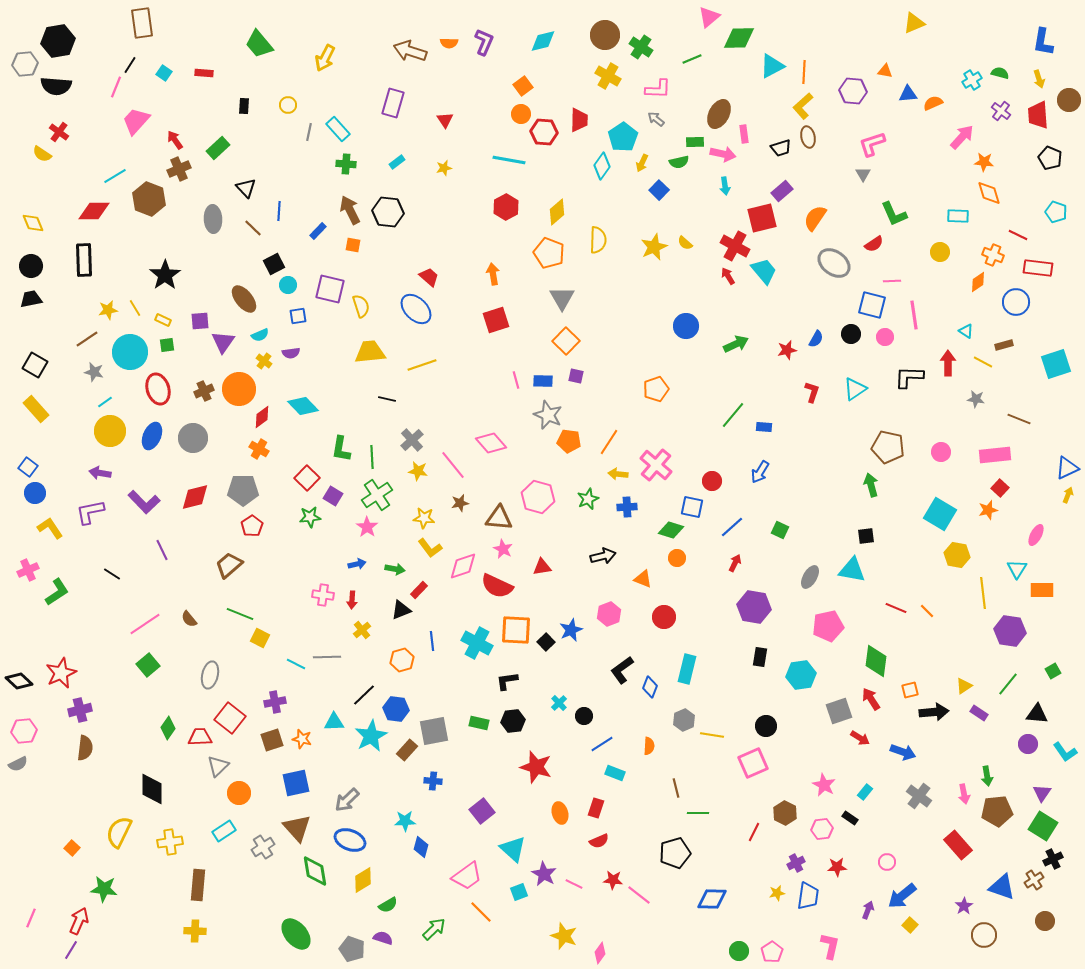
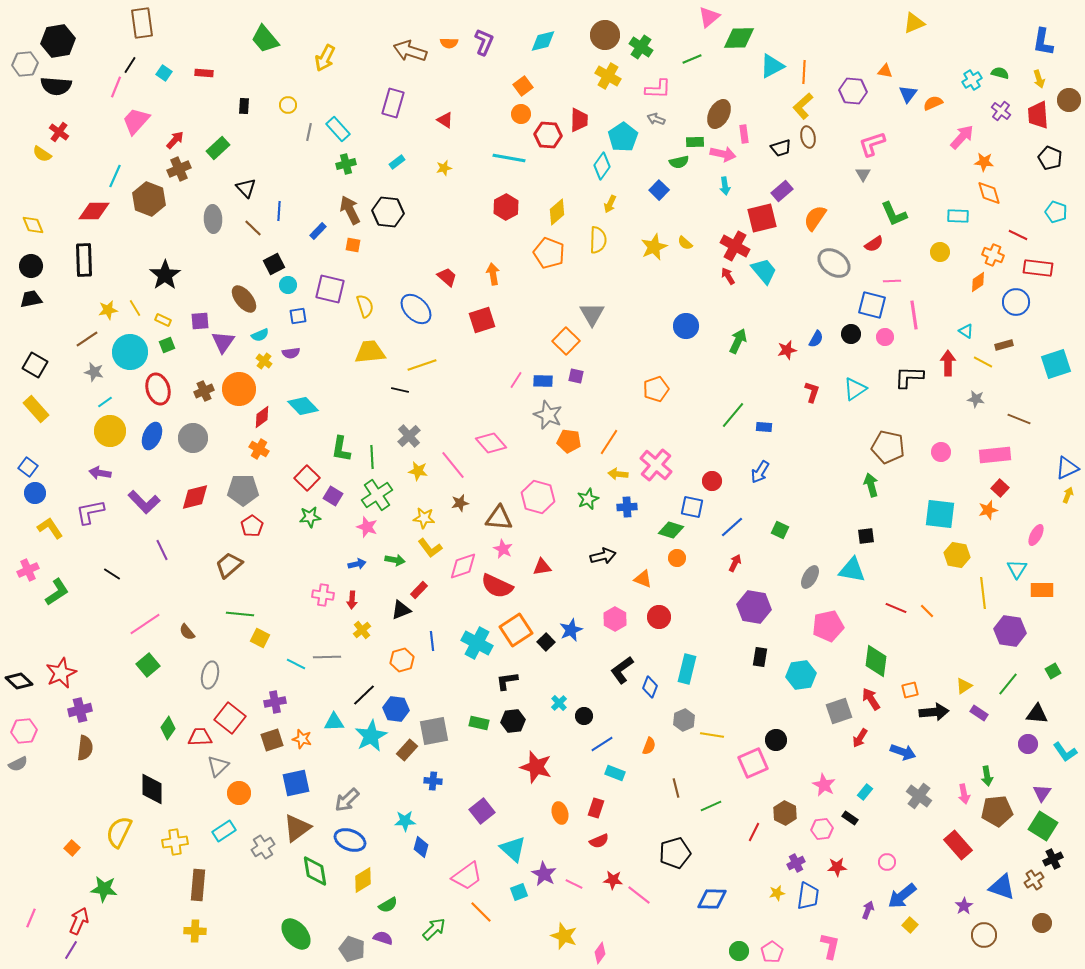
green trapezoid at (259, 44): moved 6 px right, 5 px up
blue triangle at (908, 94): rotated 48 degrees counterclockwise
gray arrow at (656, 119): rotated 18 degrees counterclockwise
red triangle at (445, 120): rotated 24 degrees counterclockwise
red hexagon at (544, 132): moved 4 px right, 3 px down
red arrow at (175, 140): rotated 78 degrees clockwise
cyan line at (509, 160): moved 2 px up
yellow arrow at (642, 163): moved 32 px left, 41 px down
green cross at (346, 164): rotated 18 degrees counterclockwise
cyan line at (115, 176): rotated 35 degrees counterclockwise
yellow diamond at (33, 223): moved 2 px down
red trapezoid at (429, 277): moved 18 px right
gray triangle at (562, 298): moved 30 px right, 16 px down
yellow semicircle at (361, 306): moved 4 px right
red square at (496, 320): moved 14 px left
green arrow at (736, 344): moved 2 px right, 3 px up; rotated 40 degrees counterclockwise
green square at (167, 345): rotated 14 degrees counterclockwise
pink line at (516, 380): rotated 48 degrees clockwise
black line at (387, 399): moved 13 px right, 9 px up
gray cross at (412, 440): moved 3 px left, 4 px up
cyan square at (940, 514): rotated 24 degrees counterclockwise
pink star at (367, 527): rotated 15 degrees counterclockwise
green arrow at (395, 569): moved 9 px up
green line at (240, 614): rotated 16 degrees counterclockwise
pink hexagon at (609, 614): moved 6 px right, 5 px down; rotated 10 degrees counterclockwise
red circle at (664, 617): moved 5 px left
brown semicircle at (189, 619): moved 2 px left, 13 px down
orange square at (516, 630): rotated 36 degrees counterclockwise
black circle at (766, 726): moved 10 px right, 14 px down
red arrow at (860, 738): rotated 90 degrees clockwise
orange semicircle at (649, 746): rotated 18 degrees clockwise
green line at (698, 813): moved 13 px right, 7 px up; rotated 25 degrees counterclockwise
brown triangle at (297, 828): rotated 36 degrees clockwise
yellow cross at (170, 842): moved 5 px right
brown circle at (1045, 921): moved 3 px left, 2 px down
